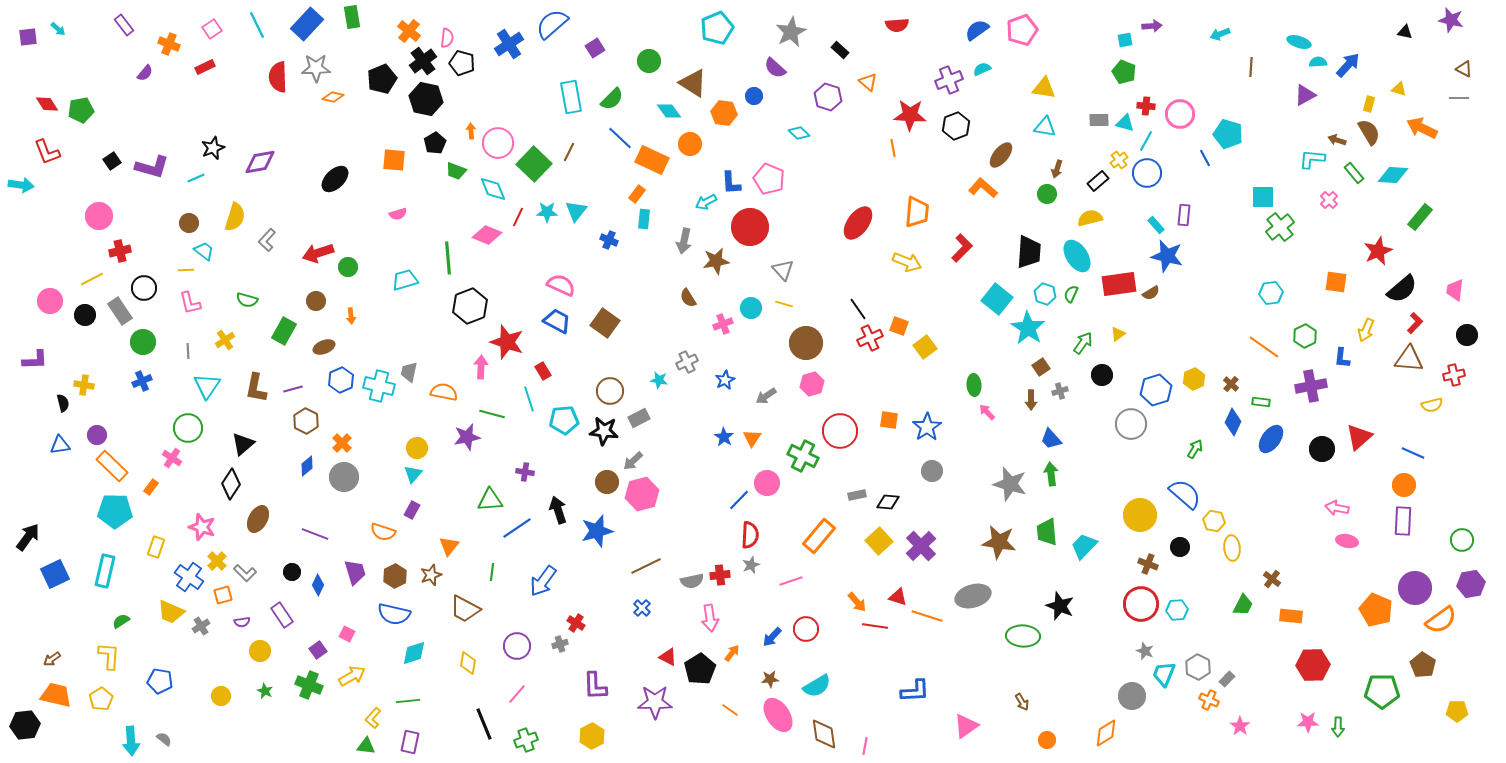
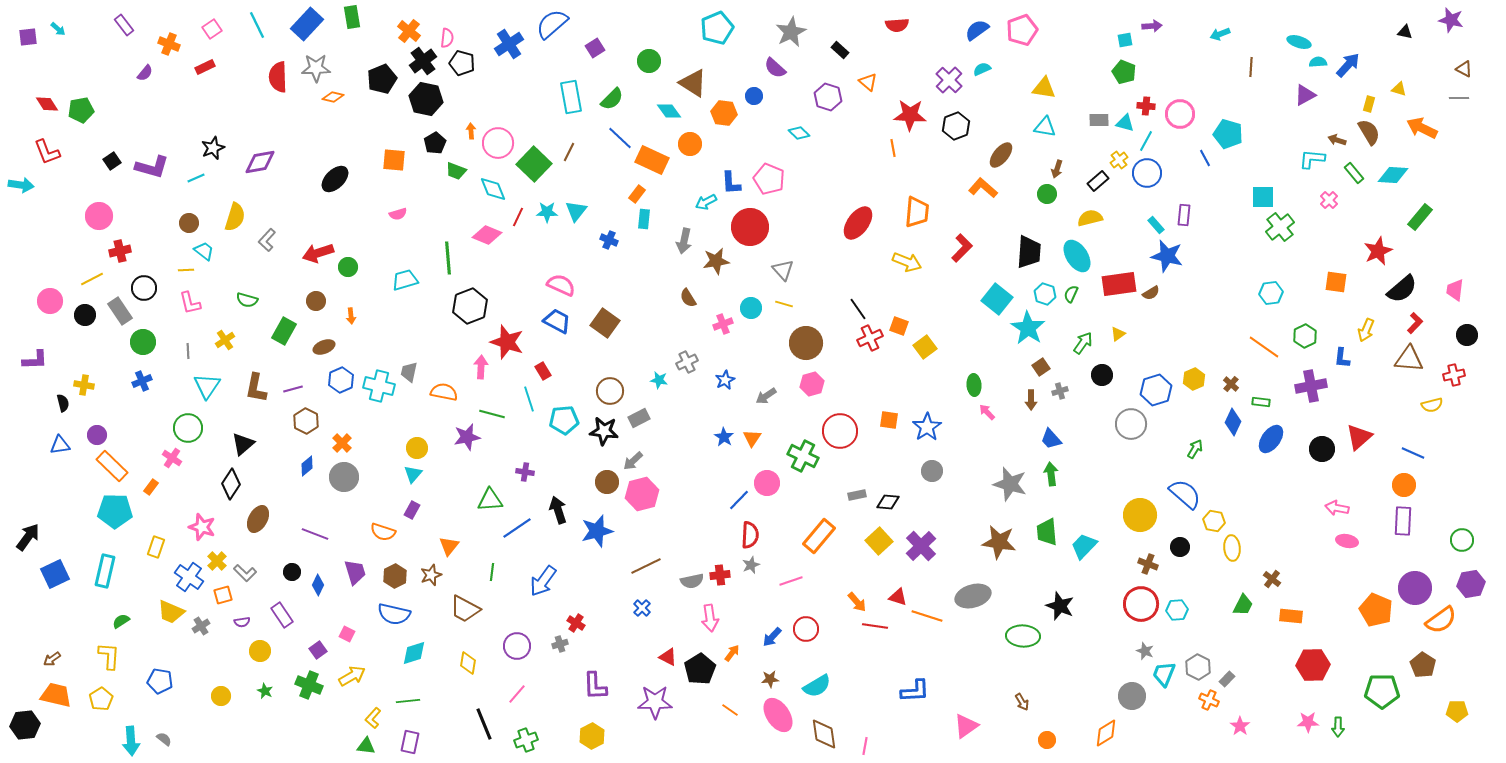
purple cross at (949, 80): rotated 24 degrees counterclockwise
